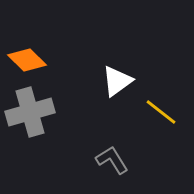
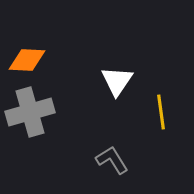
orange diamond: rotated 42 degrees counterclockwise
white triangle: rotated 20 degrees counterclockwise
yellow line: rotated 44 degrees clockwise
